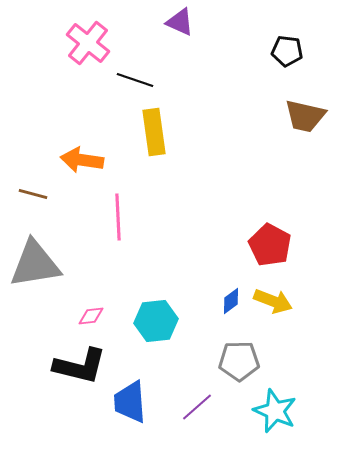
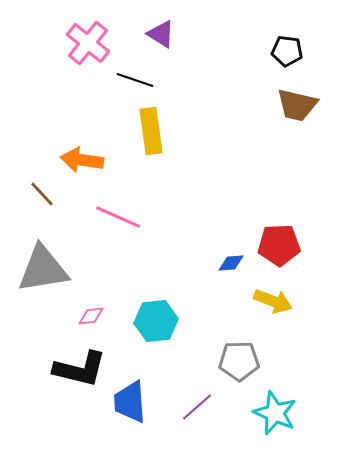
purple triangle: moved 19 px left, 12 px down; rotated 8 degrees clockwise
brown trapezoid: moved 8 px left, 11 px up
yellow rectangle: moved 3 px left, 1 px up
brown line: moved 9 px right; rotated 32 degrees clockwise
pink line: rotated 63 degrees counterclockwise
red pentagon: moved 9 px right; rotated 30 degrees counterclockwise
gray triangle: moved 8 px right, 5 px down
blue diamond: moved 38 px up; rotated 32 degrees clockwise
black L-shape: moved 3 px down
cyan star: moved 2 px down
